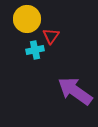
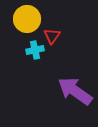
red triangle: moved 1 px right
